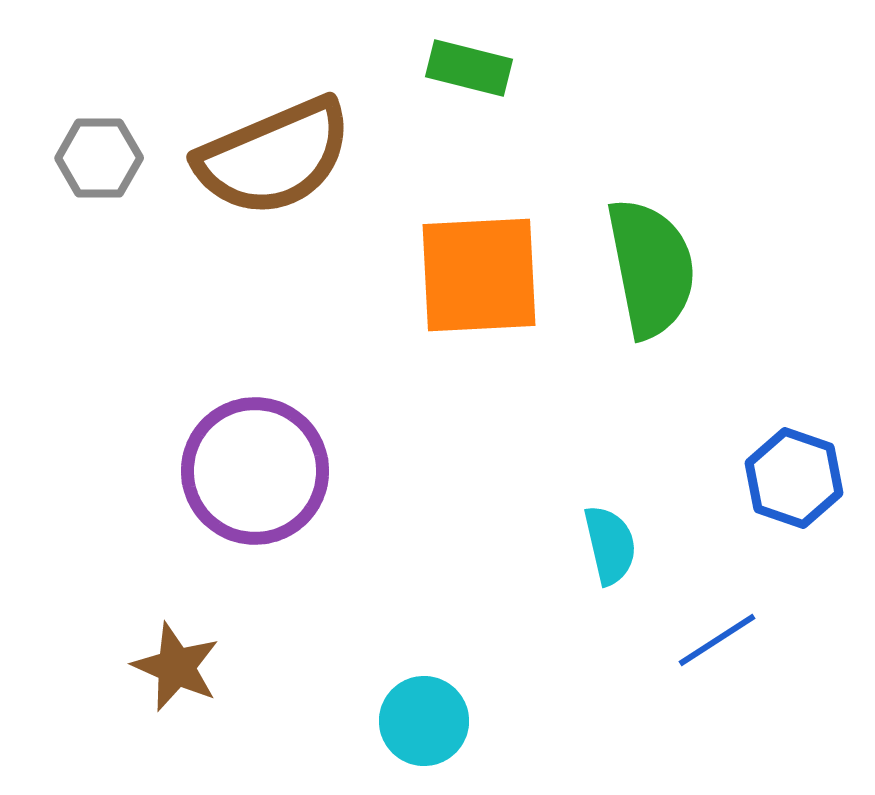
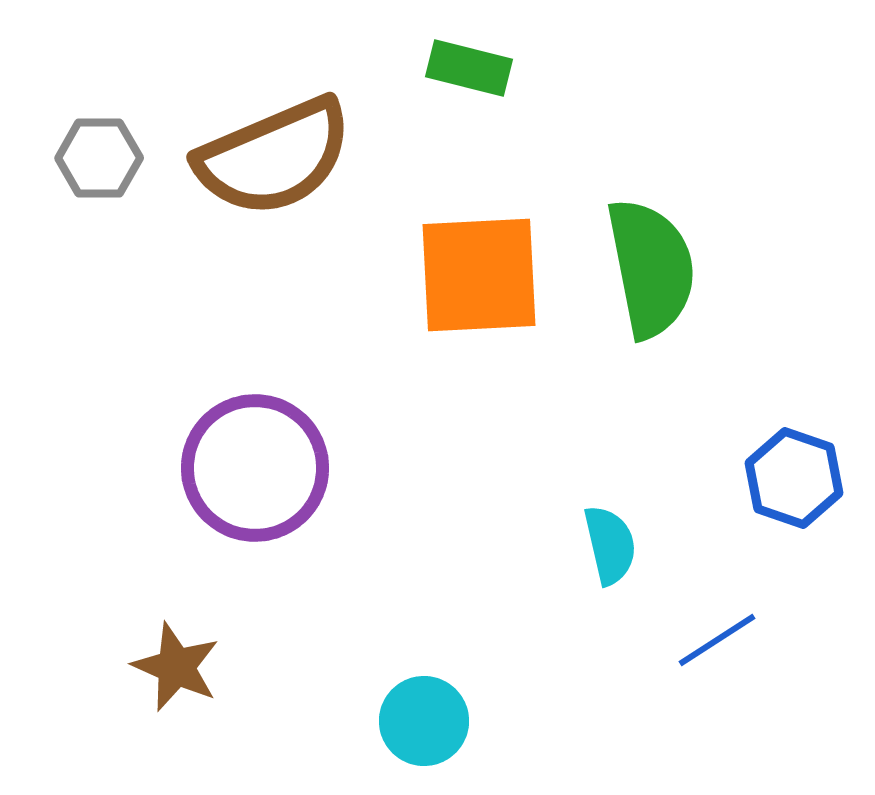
purple circle: moved 3 px up
